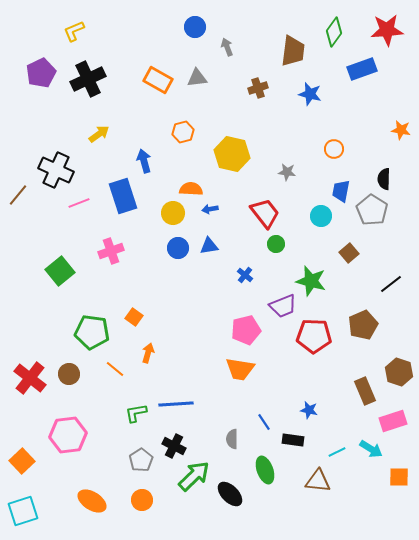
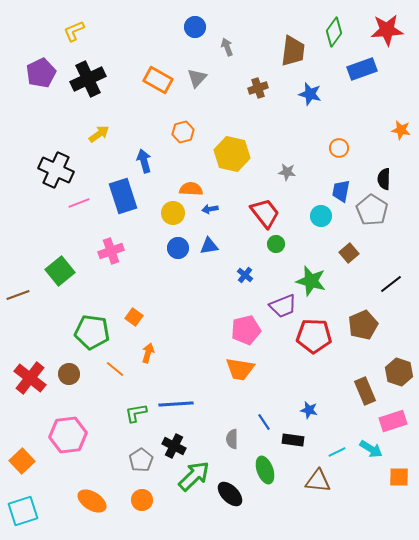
gray triangle at (197, 78): rotated 40 degrees counterclockwise
orange circle at (334, 149): moved 5 px right, 1 px up
brown line at (18, 195): moved 100 px down; rotated 30 degrees clockwise
